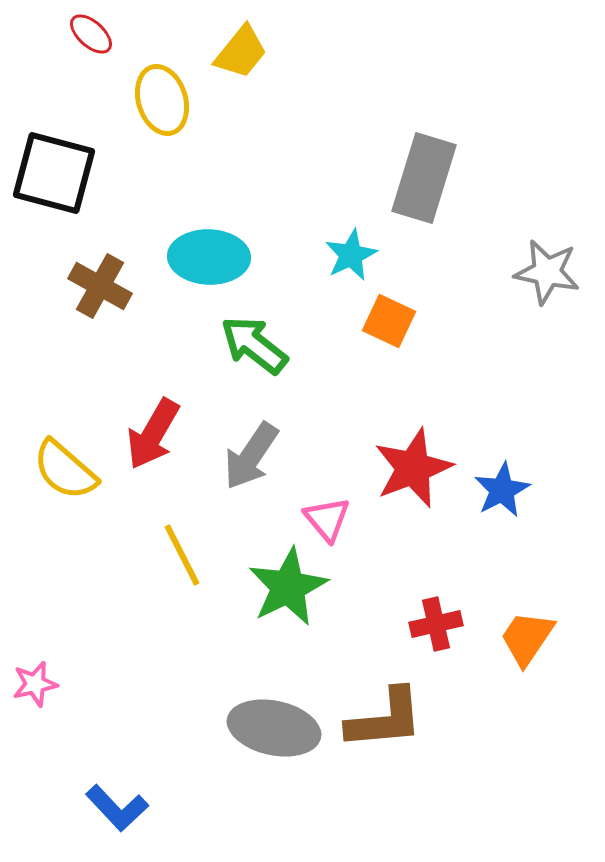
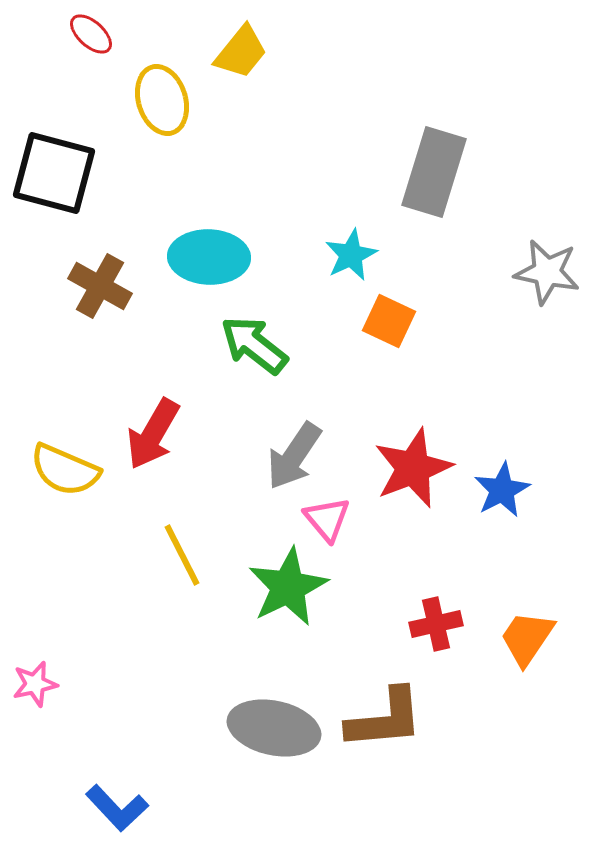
gray rectangle: moved 10 px right, 6 px up
gray arrow: moved 43 px right
yellow semicircle: rotated 18 degrees counterclockwise
